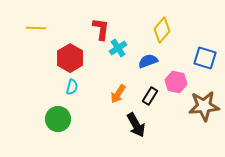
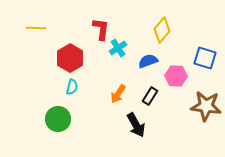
pink hexagon: moved 6 px up; rotated 10 degrees counterclockwise
brown star: moved 2 px right; rotated 12 degrees clockwise
